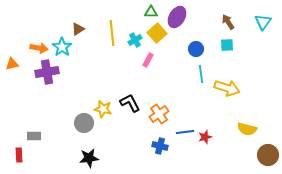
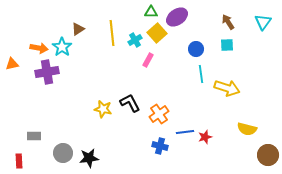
purple ellipse: rotated 25 degrees clockwise
gray circle: moved 21 px left, 30 px down
red rectangle: moved 6 px down
